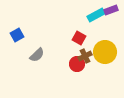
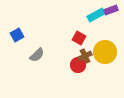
red circle: moved 1 px right, 1 px down
